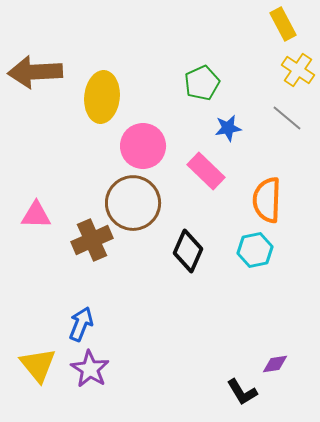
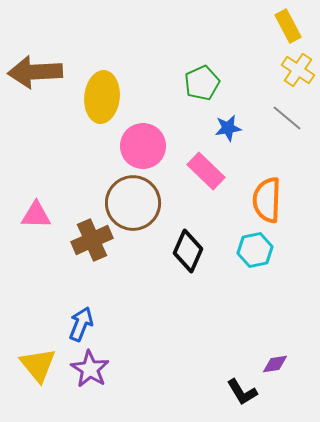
yellow rectangle: moved 5 px right, 2 px down
